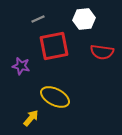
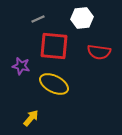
white hexagon: moved 2 px left, 1 px up
red square: rotated 16 degrees clockwise
red semicircle: moved 3 px left
yellow ellipse: moved 1 px left, 13 px up
